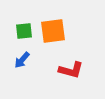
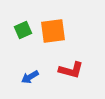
green square: moved 1 px left, 1 px up; rotated 18 degrees counterclockwise
blue arrow: moved 8 px right, 17 px down; rotated 18 degrees clockwise
